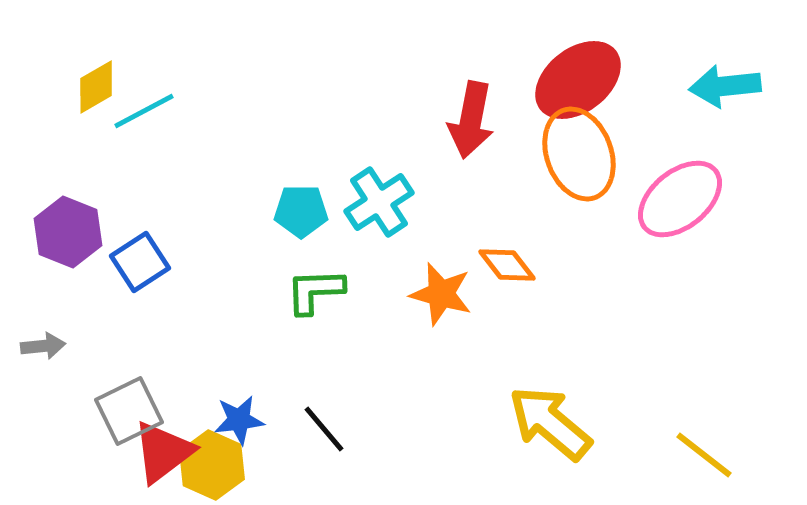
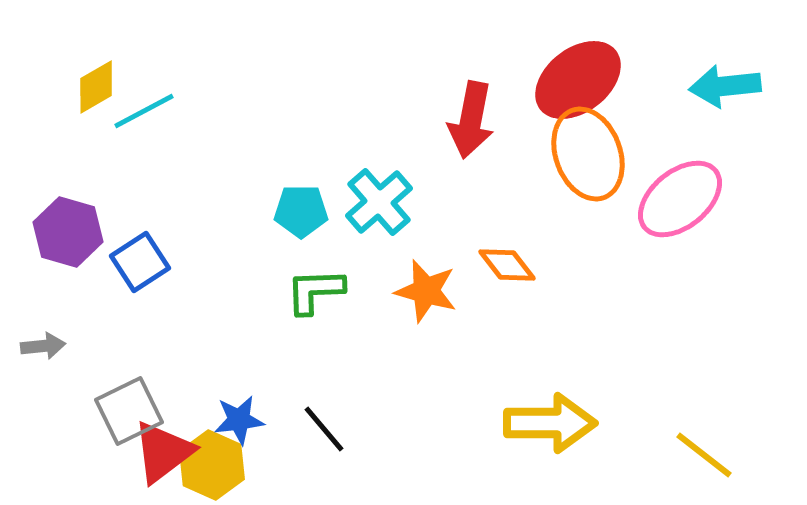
orange ellipse: moved 9 px right
cyan cross: rotated 8 degrees counterclockwise
purple hexagon: rotated 6 degrees counterclockwise
orange star: moved 15 px left, 3 px up
yellow arrow: rotated 140 degrees clockwise
